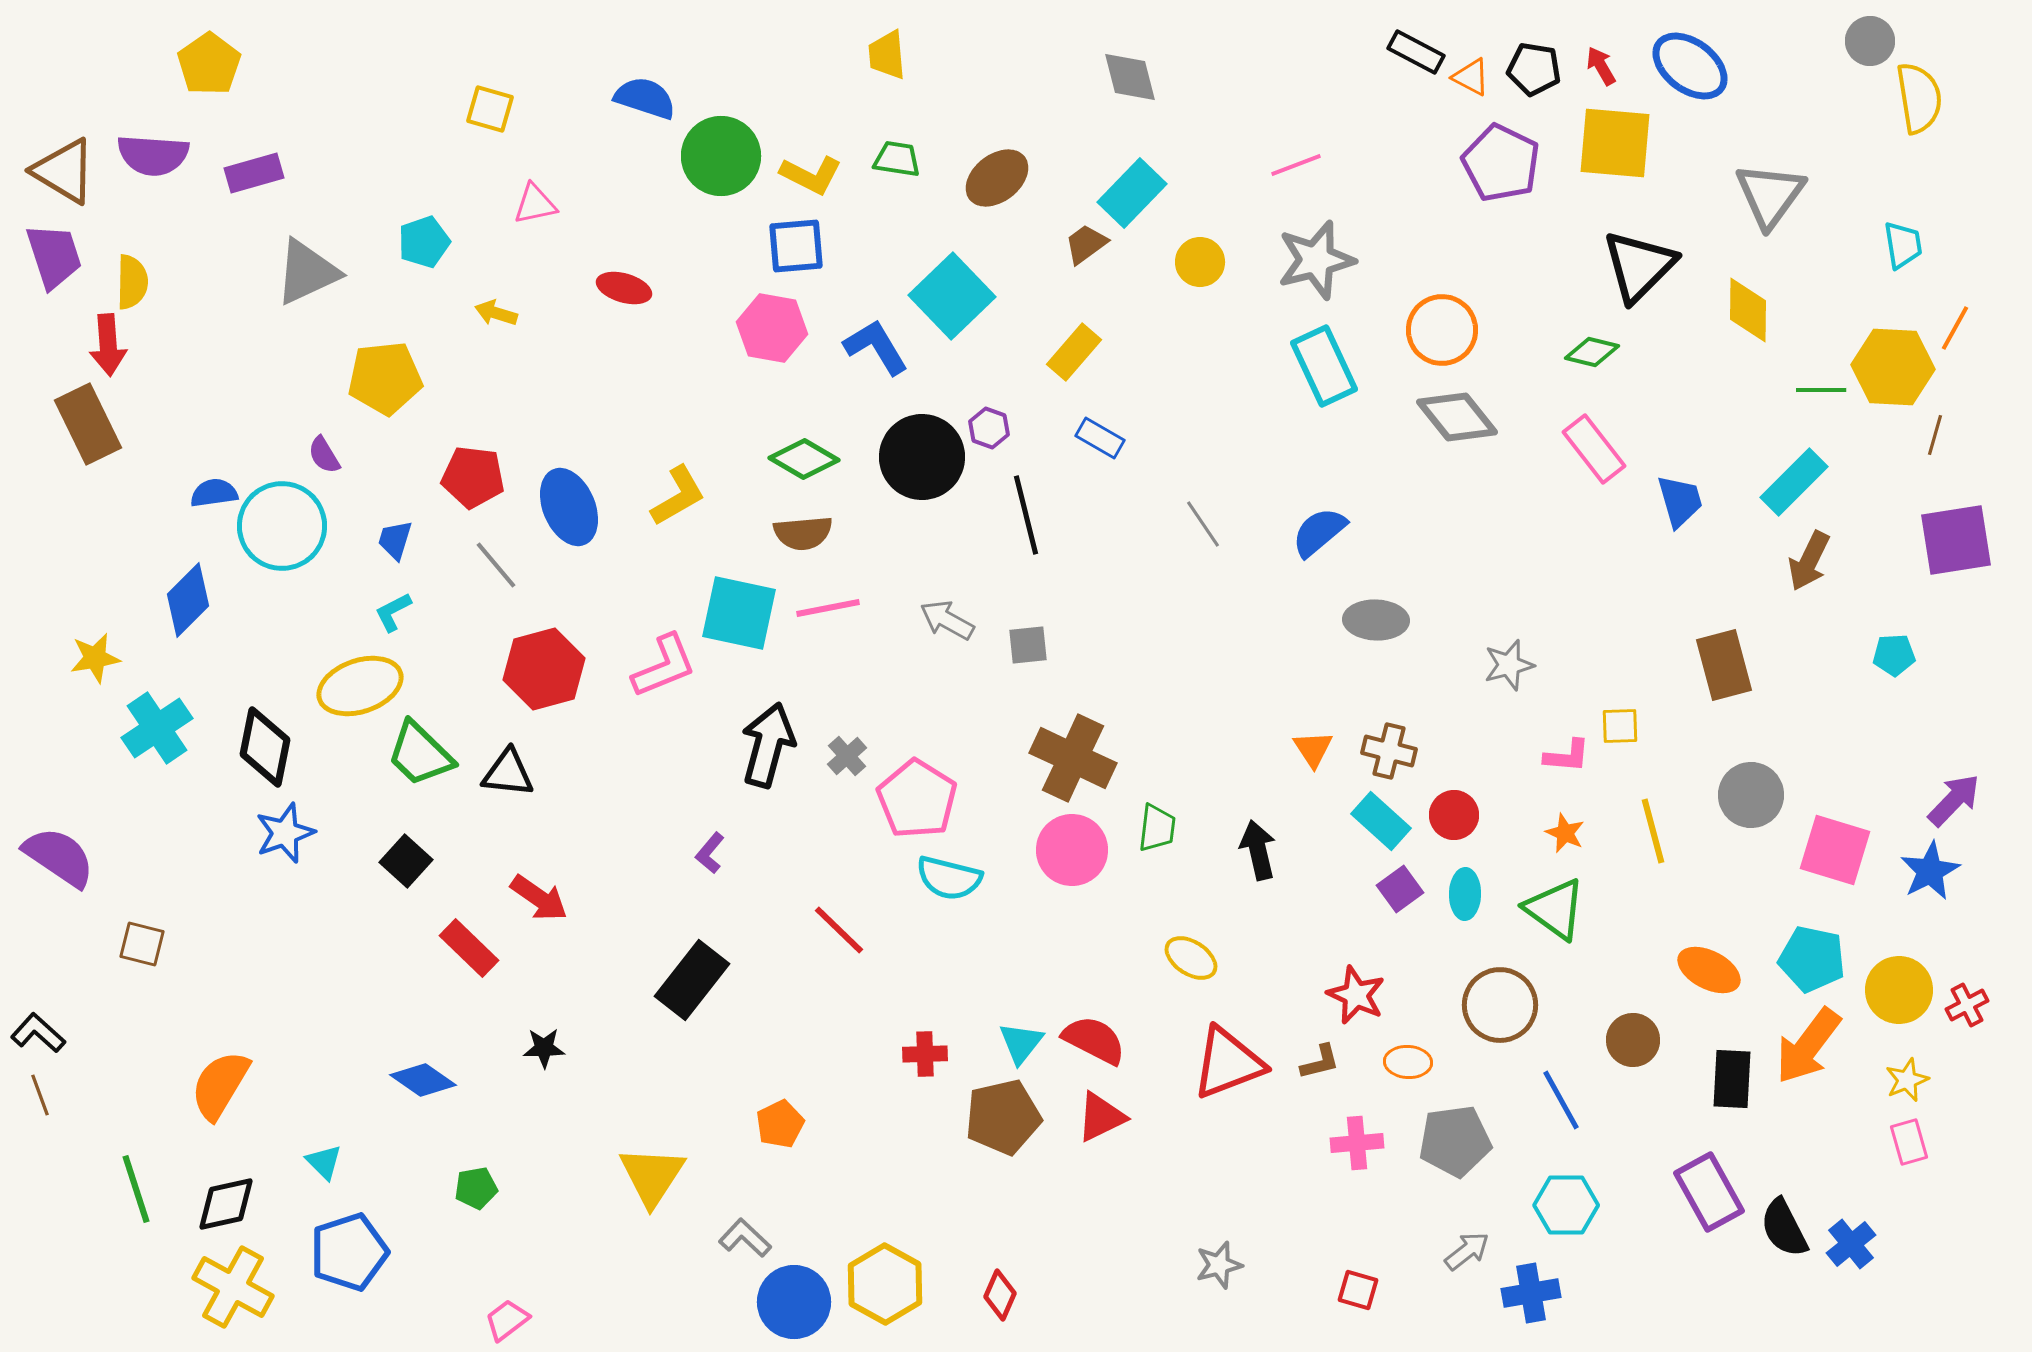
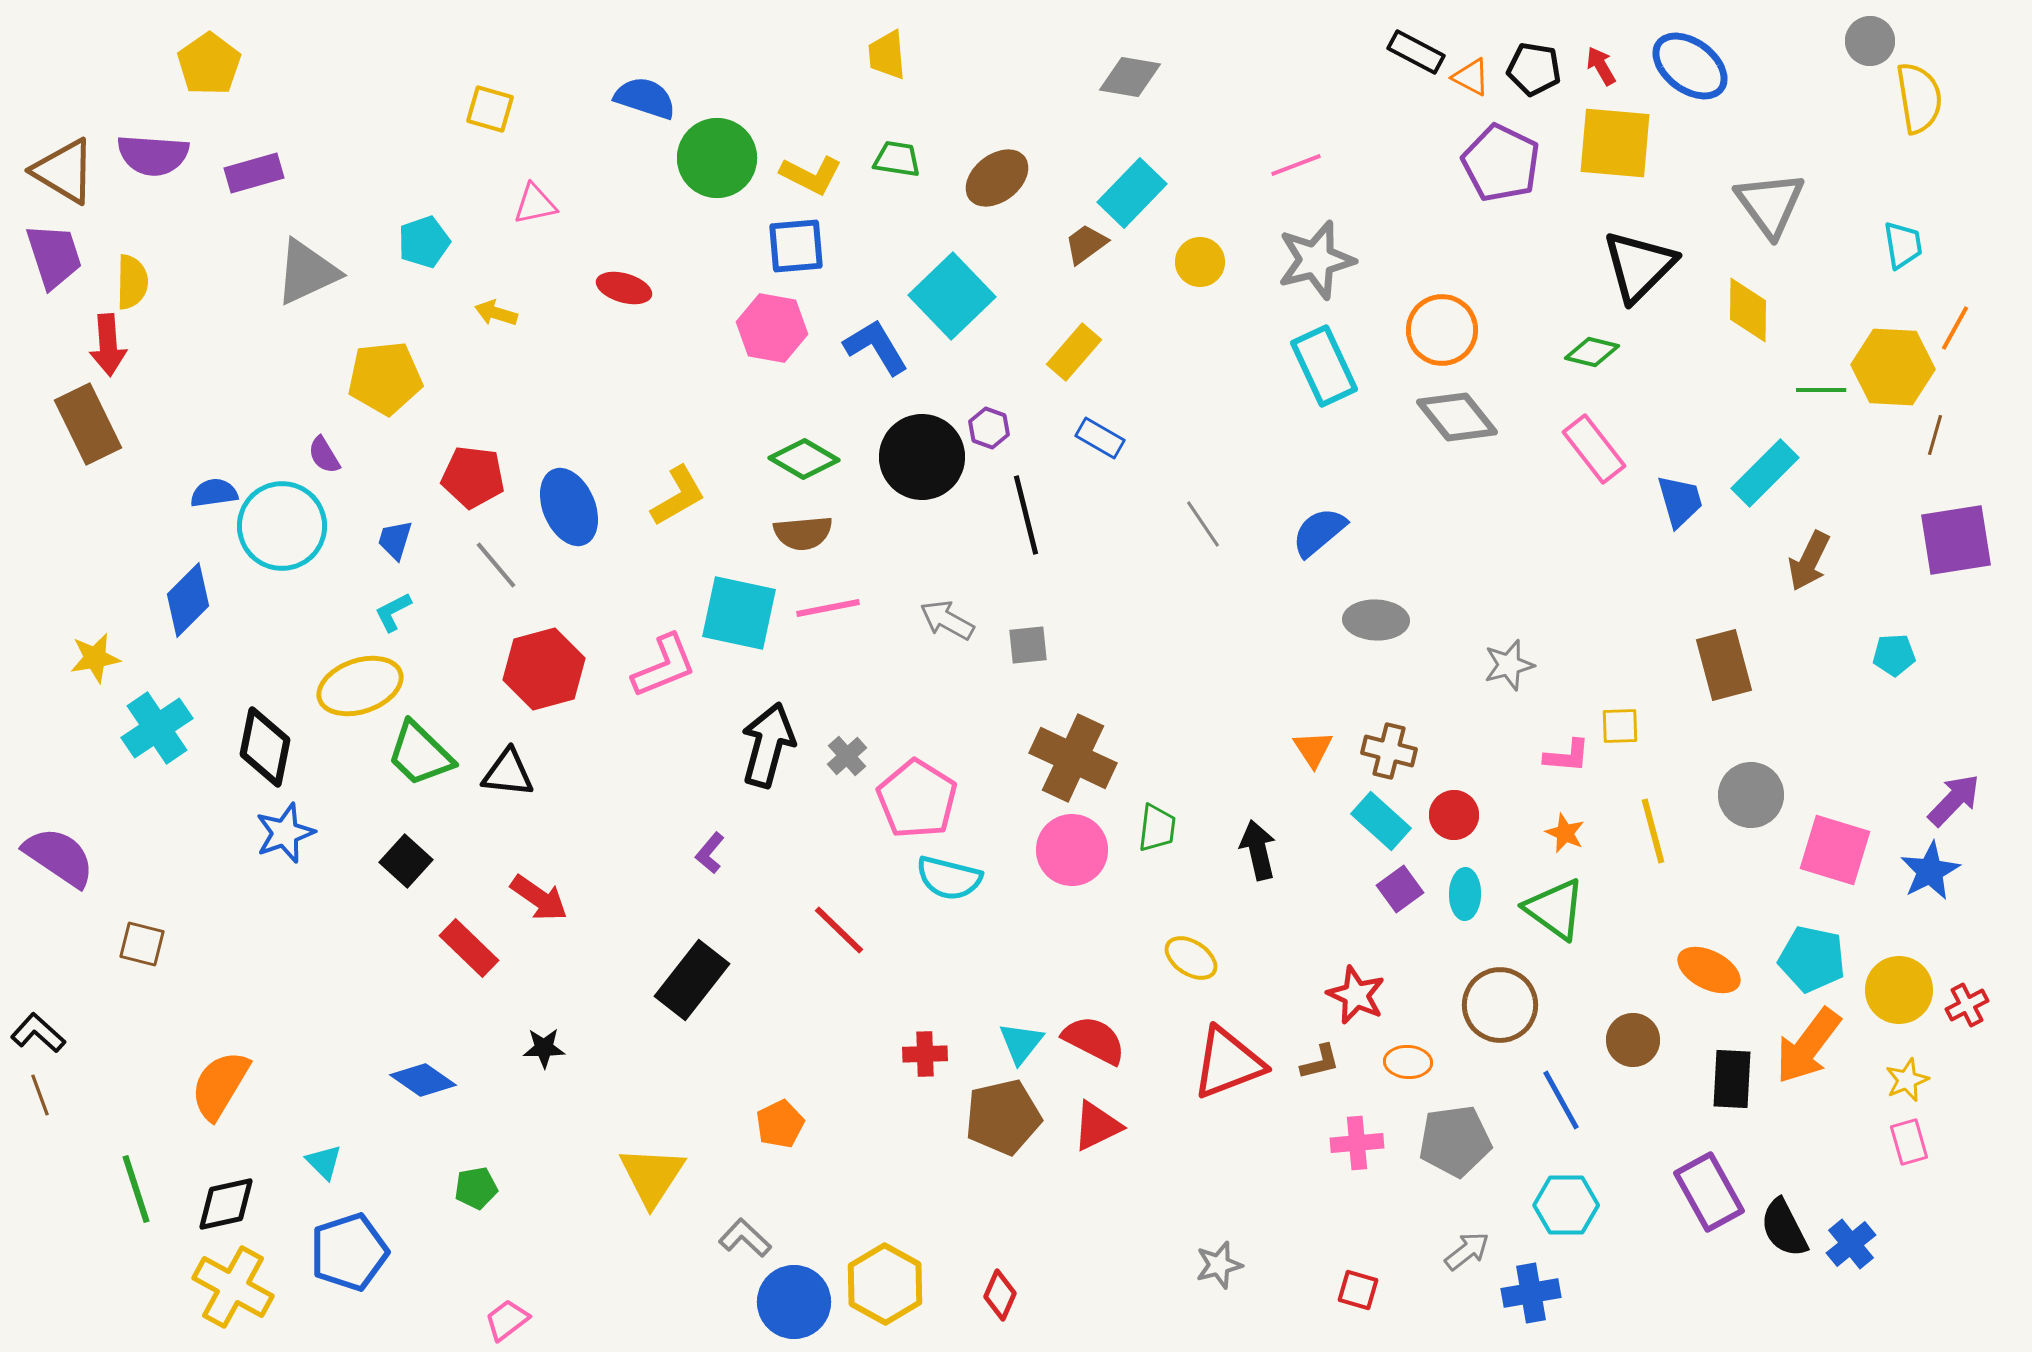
gray diamond at (1130, 77): rotated 66 degrees counterclockwise
green circle at (721, 156): moved 4 px left, 2 px down
gray triangle at (1770, 195): moved 9 px down; rotated 12 degrees counterclockwise
cyan rectangle at (1794, 482): moved 29 px left, 9 px up
red triangle at (1101, 1117): moved 4 px left, 9 px down
